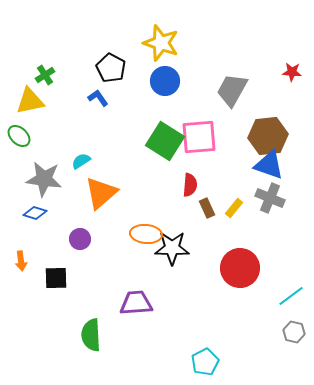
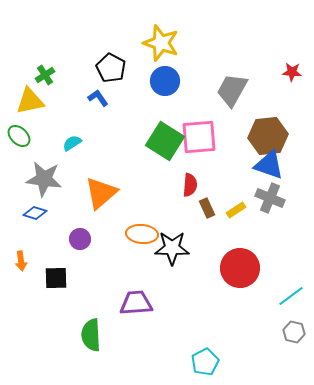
cyan semicircle: moved 9 px left, 18 px up
yellow rectangle: moved 2 px right, 2 px down; rotated 18 degrees clockwise
orange ellipse: moved 4 px left
